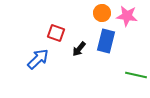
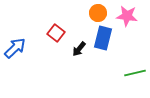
orange circle: moved 4 px left
red square: rotated 18 degrees clockwise
blue rectangle: moved 3 px left, 3 px up
blue arrow: moved 23 px left, 11 px up
green line: moved 1 px left, 2 px up; rotated 25 degrees counterclockwise
